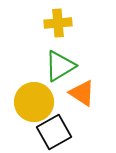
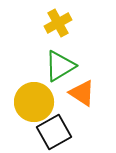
yellow cross: rotated 24 degrees counterclockwise
